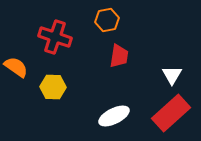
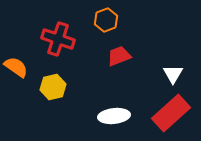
orange hexagon: moved 1 px left; rotated 10 degrees counterclockwise
red cross: moved 3 px right, 2 px down
red trapezoid: rotated 120 degrees counterclockwise
white triangle: moved 1 px right, 1 px up
yellow hexagon: rotated 15 degrees counterclockwise
white ellipse: rotated 20 degrees clockwise
